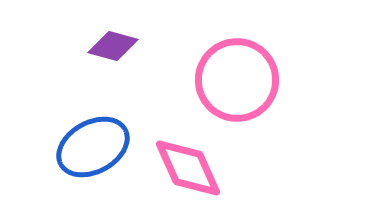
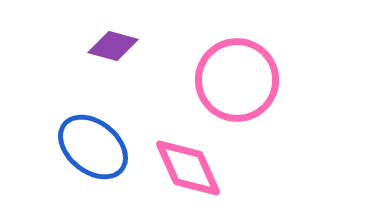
blue ellipse: rotated 68 degrees clockwise
